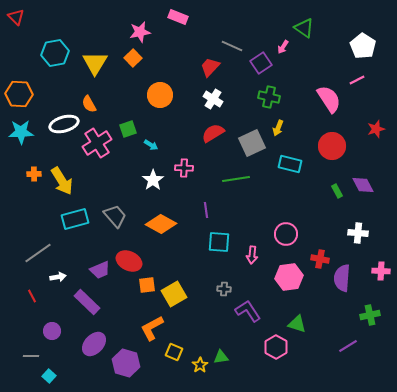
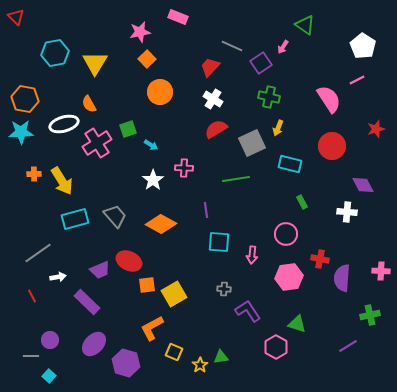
green triangle at (304, 28): moved 1 px right, 3 px up
orange square at (133, 58): moved 14 px right, 1 px down
orange hexagon at (19, 94): moved 6 px right, 5 px down; rotated 8 degrees clockwise
orange circle at (160, 95): moved 3 px up
red semicircle at (213, 133): moved 3 px right, 4 px up
green rectangle at (337, 191): moved 35 px left, 11 px down
white cross at (358, 233): moved 11 px left, 21 px up
purple circle at (52, 331): moved 2 px left, 9 px down
